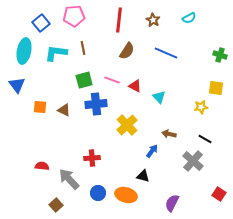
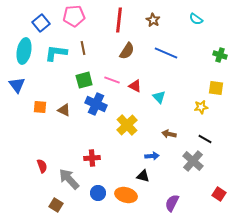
cyan semicircle: moved 7 px right, 1 px down; rotated 64 degrees clockwise
blue cross: rotated 30 degrees clockwise
blue arrow: moved 5 px down; rotated 48 degrees clockwise
red semicircle: rotated 64 degrees clockwise
brown square: rotated 16 degrees counterclockwise
